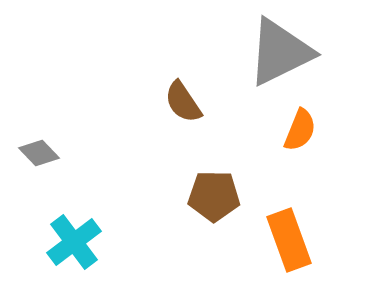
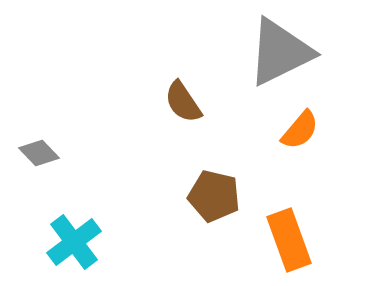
orange semicircle: rotated 18 degrees clockwise
brown pentagon: rotated 12 degrees clockwise
